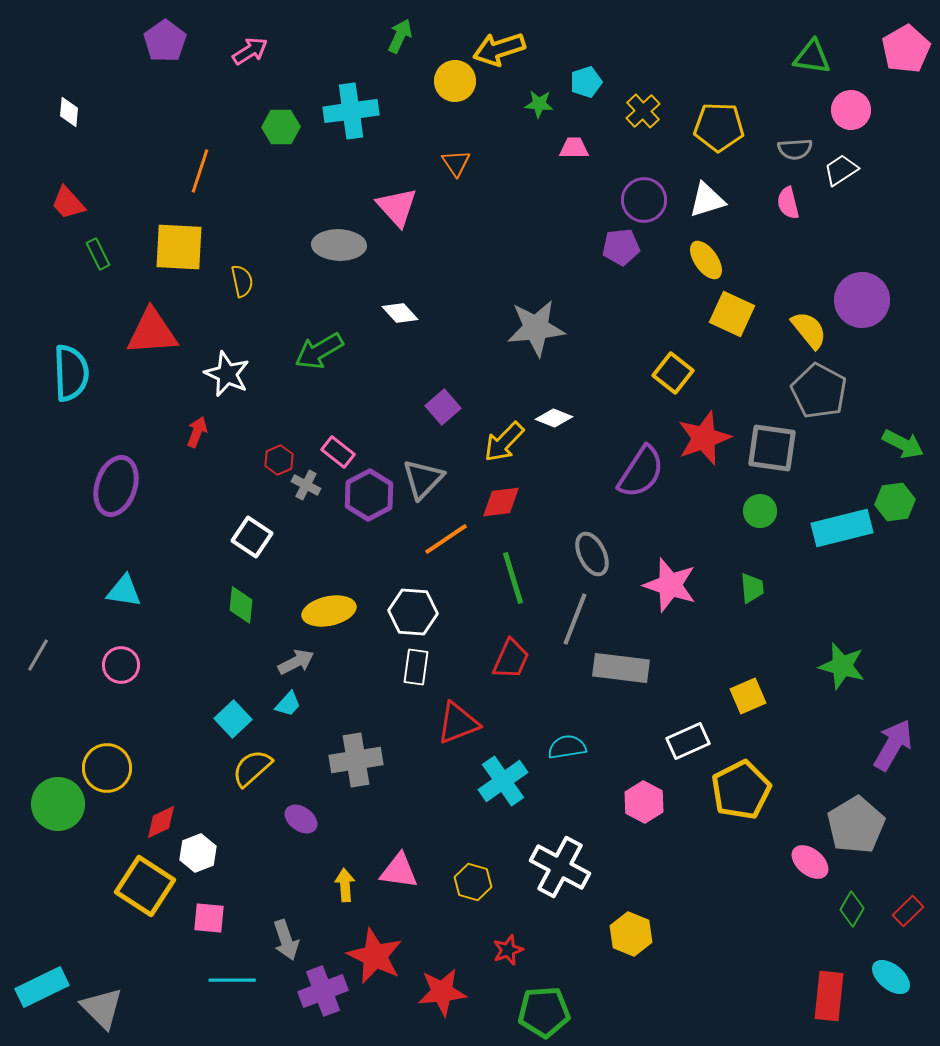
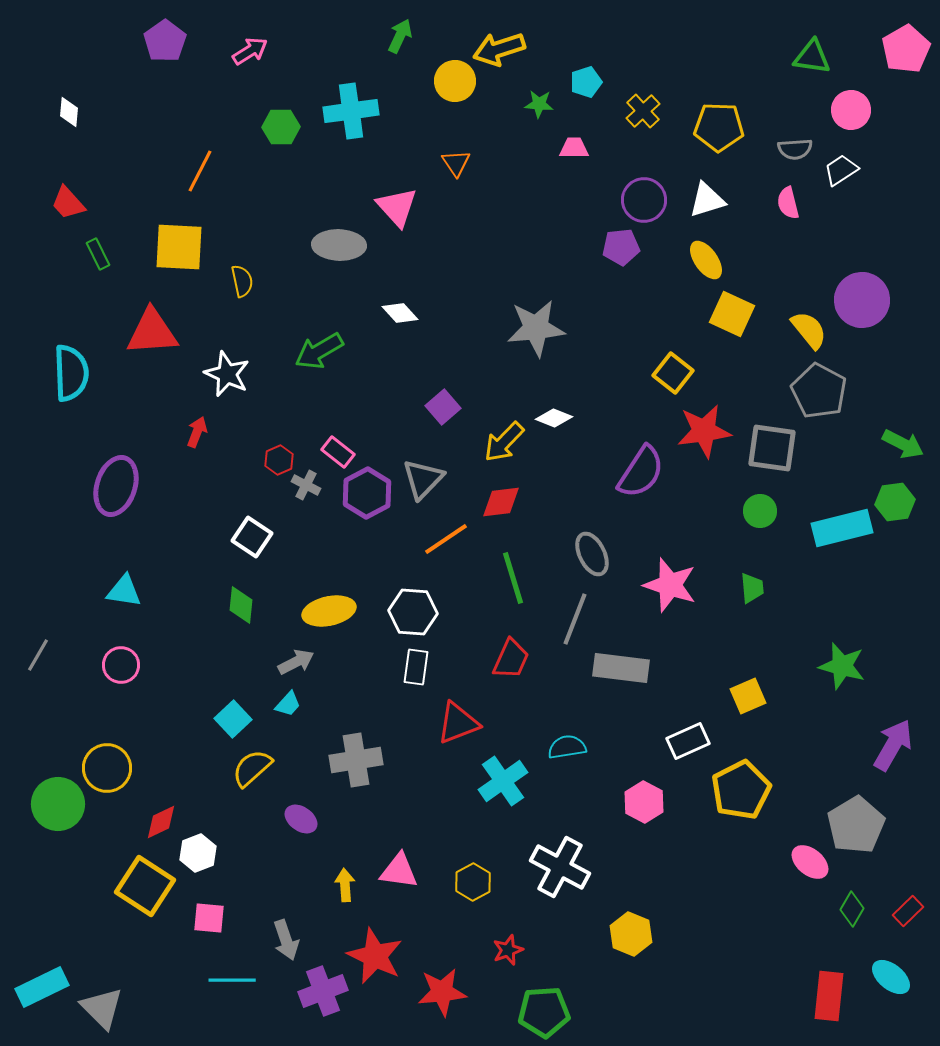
orange line at (200, 171): rotated 9 degrees clockwise
red star at (704, 438): moved 7 px up; rotated 12 degrees clockwise
purple hexagon at (369, 495): moved 2 px left, 2 px up
yellow hexagon at (473, 882): rotated 15 degrees clockwise
